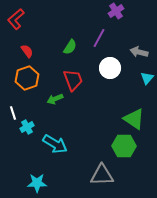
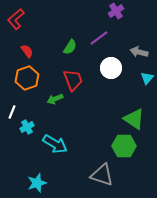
purple line: rotated 24 degrees clockwise
white circle: moved 1 px right
white line: moved 1 px left, 1 px up; rotated 40 degrees clockwise
gray triangle: rotated 20 degrees clockwise
cyan star: rotated 18 degrees counterclockwise
